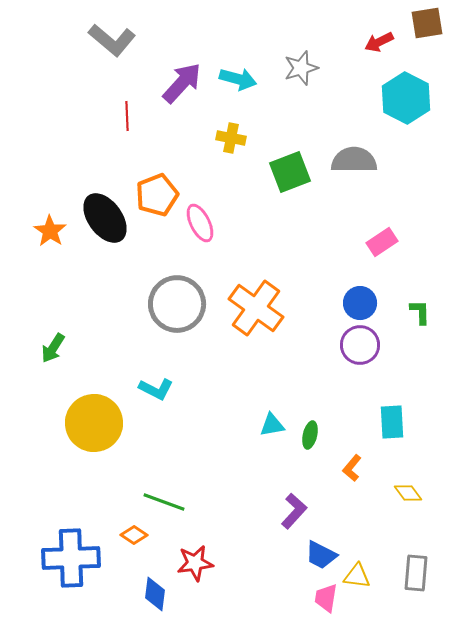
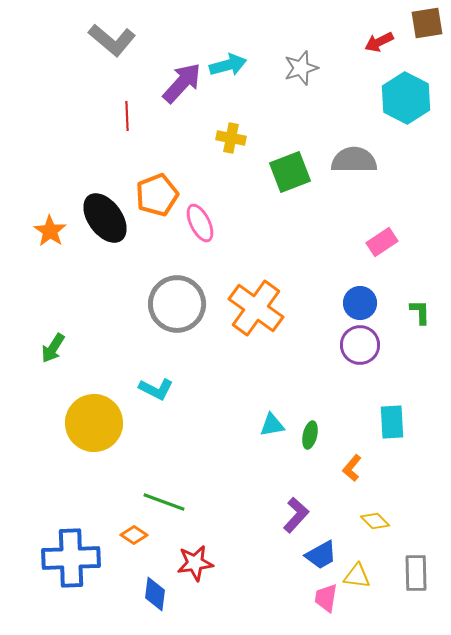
cyan arrow: moved 10 px left, 14 px up; rotated 30 degrees counterclockwise
yellow diamond: moved 33 px left, 28 px down; rotated 8 degrees counterclockwise
purple L-shape: moved 2 px right, 4 px down
blue trapezoid: rotated 56 degrees counterclockwise
gray rectangle: rotated 6 degrees counterclockwise
